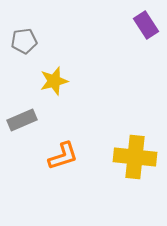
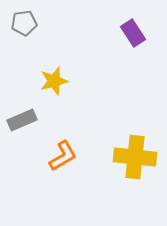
purple rectangle: moved 13 px left, 8 px down
gray pentagon: moved 18 px up
orange L-shape: rotated 12 degrees counterclockwise
